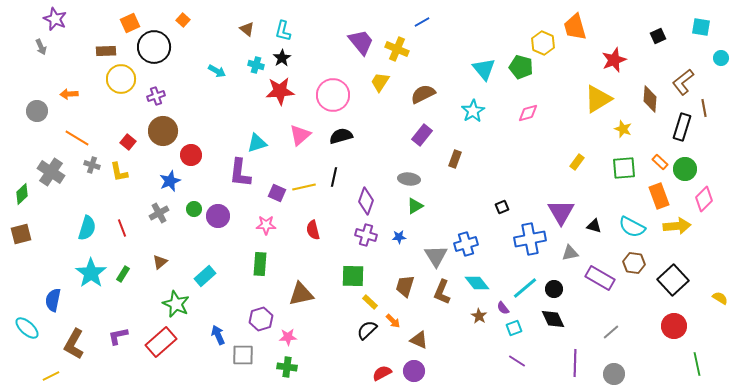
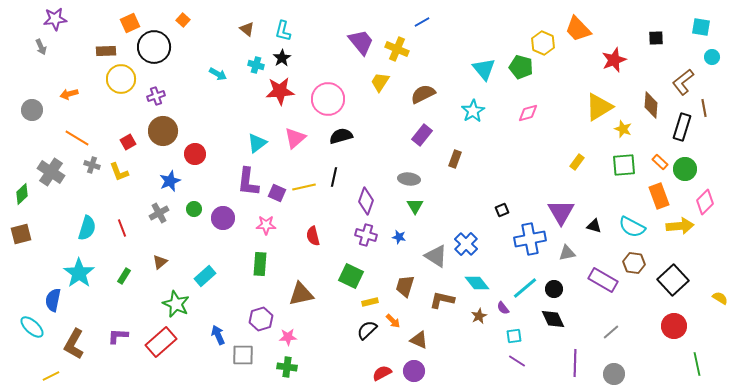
purple star at (55, 19): rotated 30 degrees counterclockwise
orange trapezoid at (575, 27): moved 3 px right, 2 px down; rotated 28 degrees counterclockwise
black square at (658, 36): moved 2 px left, 2 px down; rotated 21 degrees clockwise
cyan circle at (721, 58): moved 9 px left, 1 px up
cyan arrow at (217, 71): moved 1 px right, 3 px down
orange arrow at (69, 94): rotated 12 degrees counterclockwise
pink circle at (333, 95): moved 5 px left, 4 px down
yellow triangle at (598, 99): moved 1 px right, 8 px down
brown diamond at (650, 99): moved 1 px right, 6 px down
gray circle at (37, 111): moved 5 px left, 1 px up
pink triangle at (300, 135): moved 5 px left, 3 px down
red square at (128, 142): rotated 21 degrees clockwise
cyan triangle at (257, 143): rotated 20 degrees counterclockwise
red circle at (191, 155): moved 4 px right, 1 px up
green square at (624, 168): moved 3 px up
yellow L-shape at (119, 172): rotated 10 degrees counterclockwise
purple L-shape at (240, 173): moved 8 px right, 9 px down
pink diamond at (704, 199): moved 1 px right, 3 px down
green triangle at (415, 206): rotated 30 degrees counterclockwise
black square at (502, 207): moved 3 px down
purple circle at (218, 216): moved 5 px right, 2 px down
yellow arrow at (677, 226): moved 3 px right
red semicircle at (313, 230): moved 6 px down
blue star at (399, 237): rotated 16 degrees clockwise
blue cross at (466, 244): rotated 30 degrees counterclockwise
gray triangle at (570, 253): moved 3 px left
gray triangle at (436, 256): rotated 25 degrees counterclockwise
cyan star at (91, 273): moved 12 px left
green rectangle at (123, 274): moved 1 px right, 2 px down
green square at (353, 276): moved 2 px left; rotated 25 degrees clockwise
purple rectangle at (600, 278): moved 3 px right, 2 px down
brown L-shape at (442, 292): moved 8 px down; rotated 80 degrees clockwise
yellow rectangle at (370, 302): rotated 56 degrees counterclockwise
brown star at (479, 316): rotated 14 degrees clockwise
cyan ellipse at (27, 328): moved 5 px right, 1 px up
cyan square at (514, 328): moved 8 px down; rotated 14 degrees clockwise
purple L-shape at (118, 336): rotated 15 degrees clockwise
